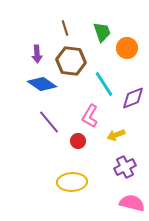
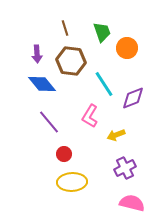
blue diamond: rotated 16 degrees clockwise
red circle: moved 14 px left, 13 px down
purple cross: moved 1 px down
